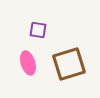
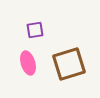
purple square: moved 3 px left; rotated 18 degrees counterclockwise
